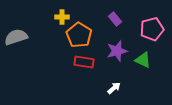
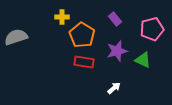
orange pentagon: moved 3 px right
